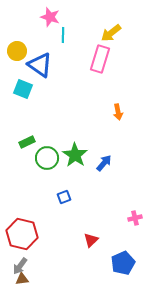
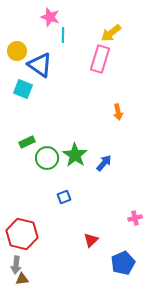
gray arrow: moved 4 px left, 1 px up; rotated 30 degrees counterclockwise
